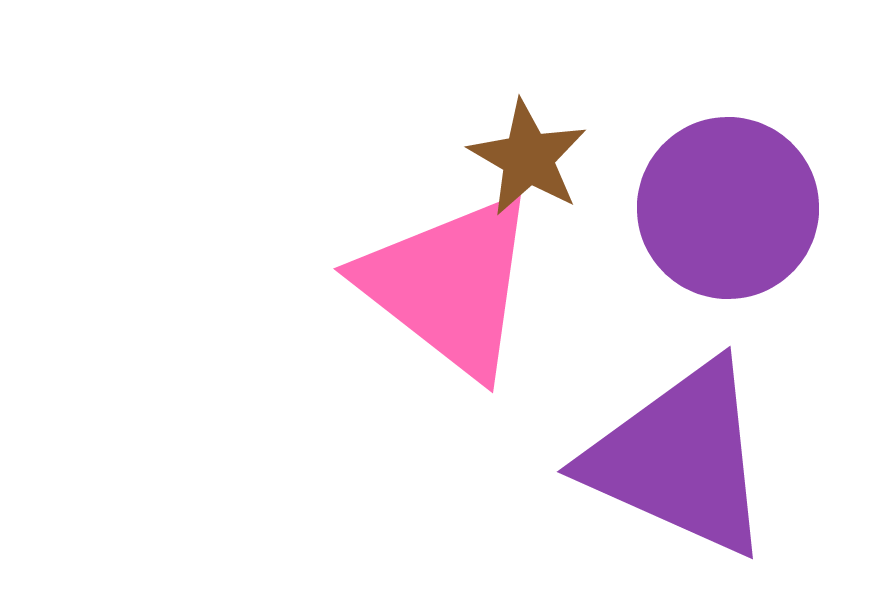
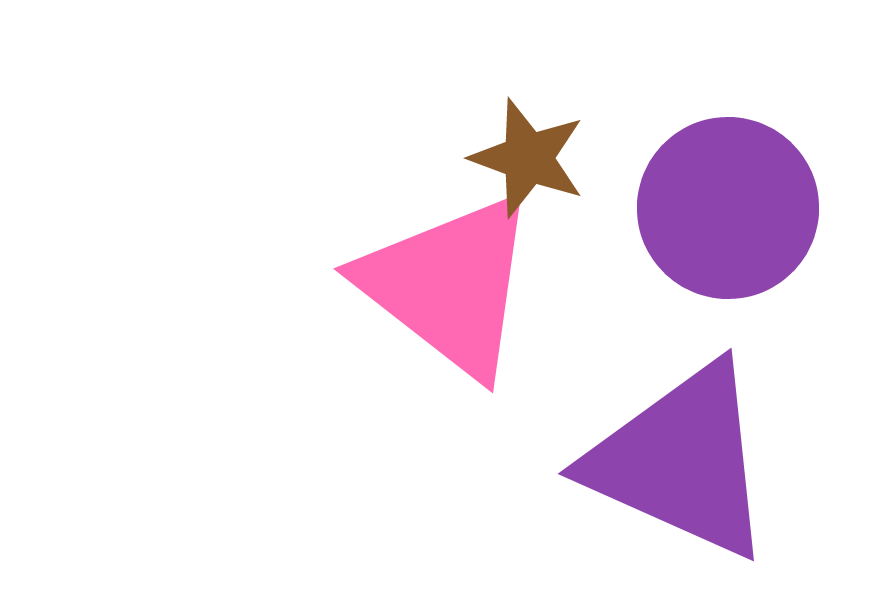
brown star: rotated 10 degrees counterclockwise
purple triangle: moved 1 px right, 2 px down
